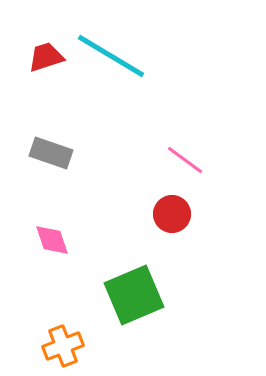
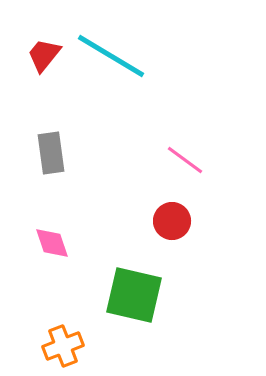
red trapezoid: moved 2 px left, 2 px up; rotated 33 degrees counterclockwise
gray rectangle: rotated 63 degrees clockwise
red circle: moved 7 px down
pink diamond: moved 3 px down
green square: rotated 36 degrees clockwise
